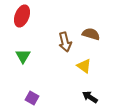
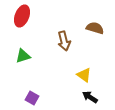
brown semicircle: moved 4 px right, 6 px up
brown arrow: moved 1 px left, 1 px up
green triangle: rotated 42 degrees clockwise
yellow triangle: moved 9 px down
